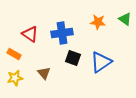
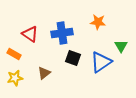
green triangle: moved 4 px left, 27 px down; rotated 24 degrees clockwise
brown triangle: rotated 32 degrees clockwise
